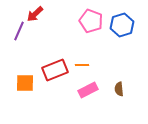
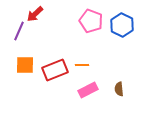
blue hexagon: rotated 15 degrees counterclockwise
orange square: moved 18 px up
